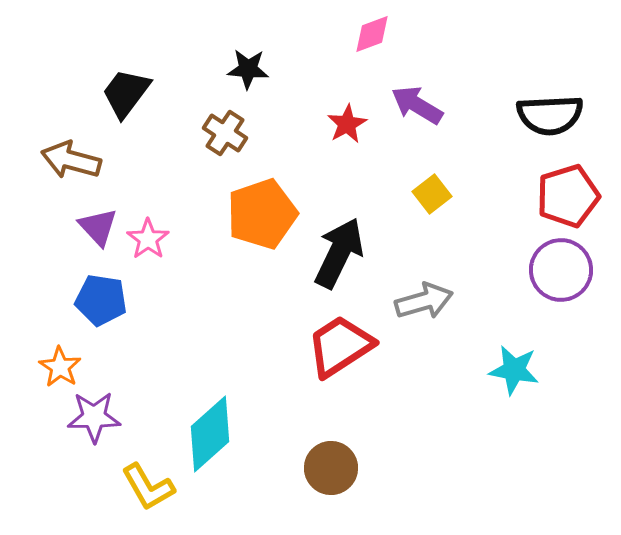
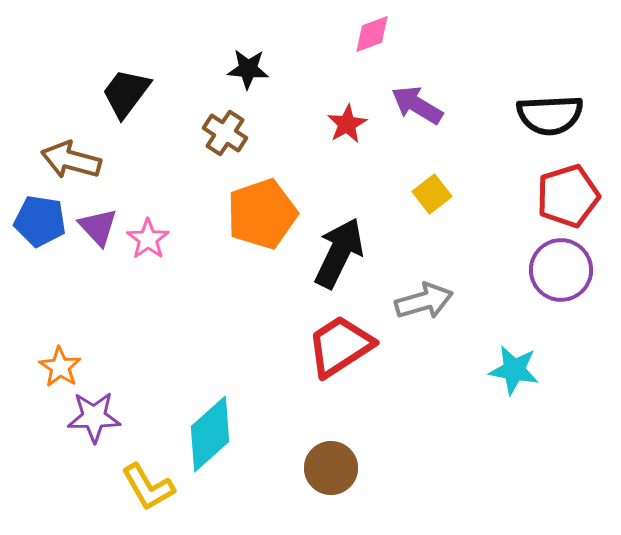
blue pentagon: moved 61 px left, 79 px up
